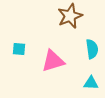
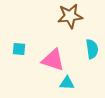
brown star: rotated 15 degrees clockwise
pink triangle: moved 1 px up; rotated 35 degrees clockwise
cyan triangle: moved 24 px left
